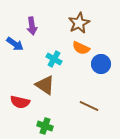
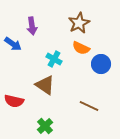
blue arrow: moved 2 px left
red semicircle: moved 6 px left, 1 px up
green cross: rotated 28 degrees clockwise
